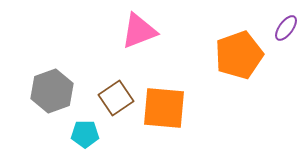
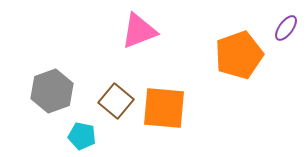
brown square: moved 3 px down; rotated 16 degrees counterclockwise
cyan pentagon: moved 3 px left, 2 px down; rotated 12 degrees clockwise
